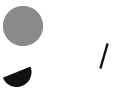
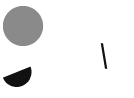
black line: rotated 25 degrees counterclockwise
